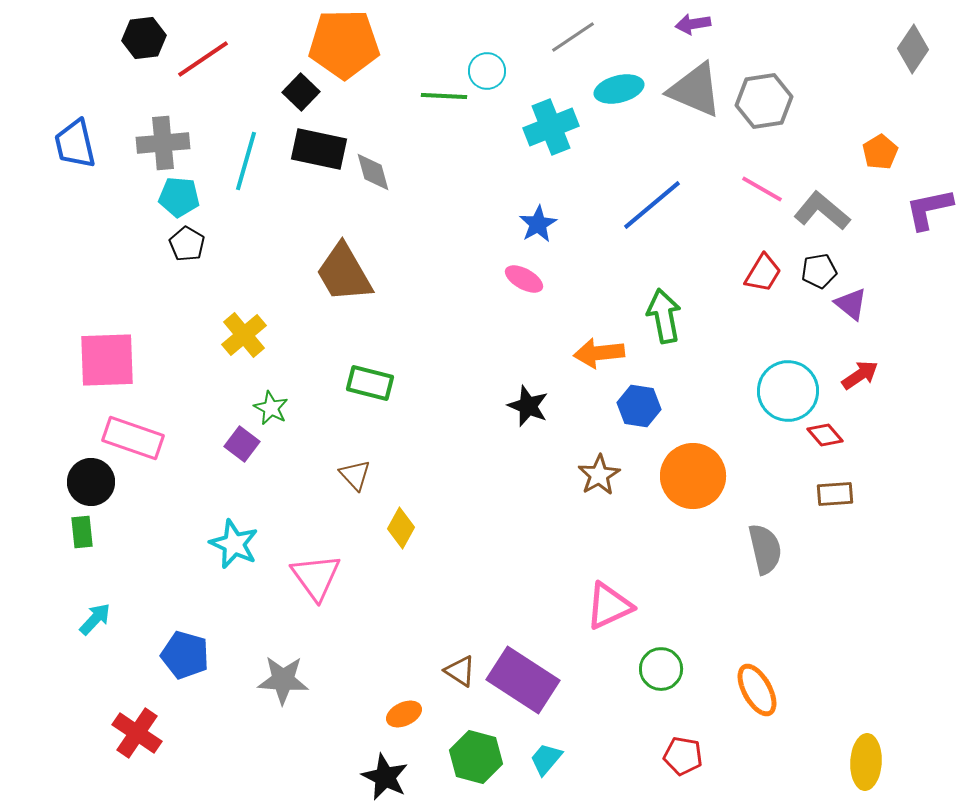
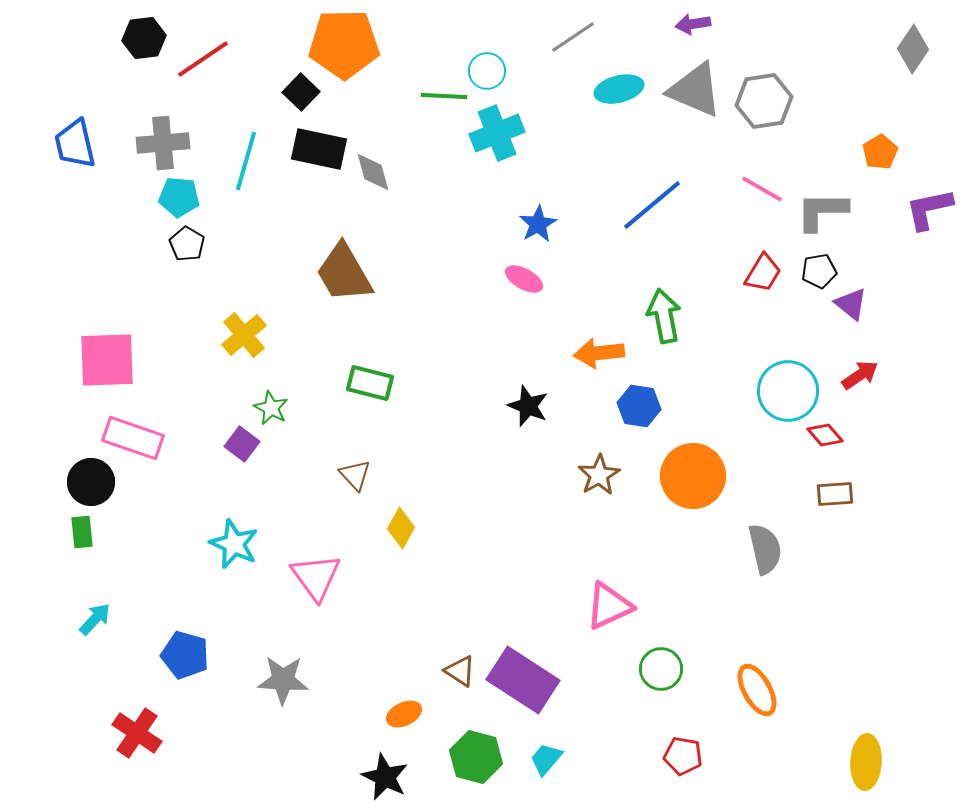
cyan cross at (551, 127): moved 54 px left, 6 px down
gray L-shape at (822, 211): rotated 40 degrees counterclockwise
